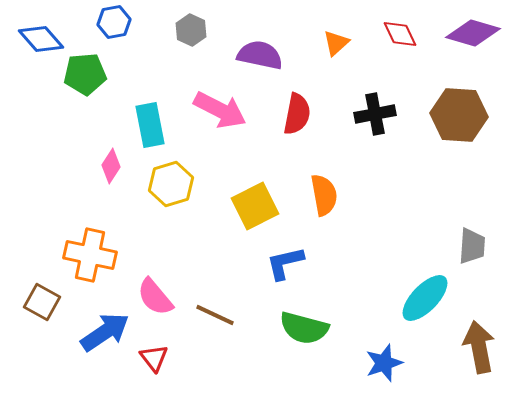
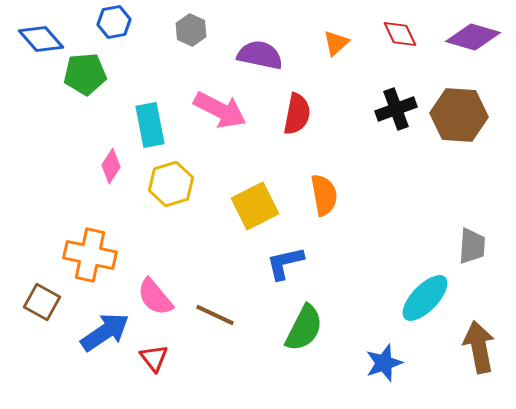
purple diamond: moved 4 px down
black cross: moved 21 px right, 5 px up; rotated 9 degrees counterclockwise
green semicircle: rotated 78 degrees counterclockwise
